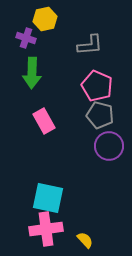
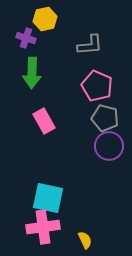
gray pentagon: moved 5 px right, 3 px down
pink cross: moved 3 px left, 2 px up
yellow semicircle: rotated 18 degrees clockwise
